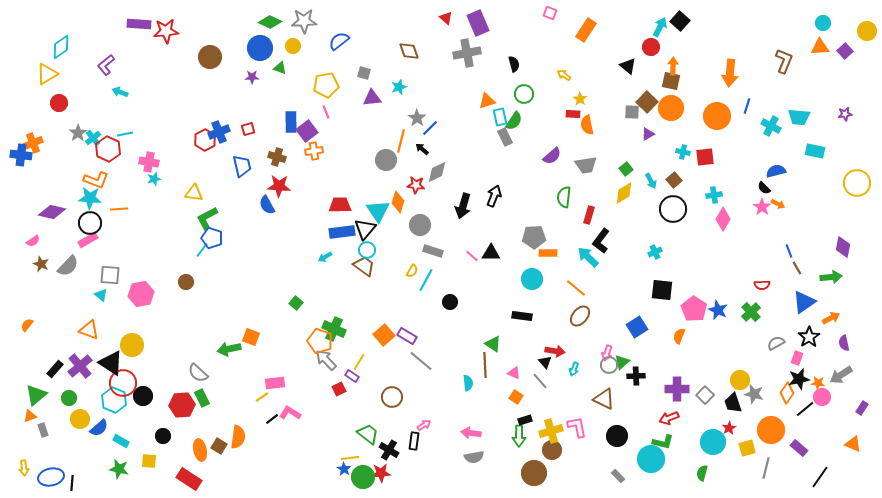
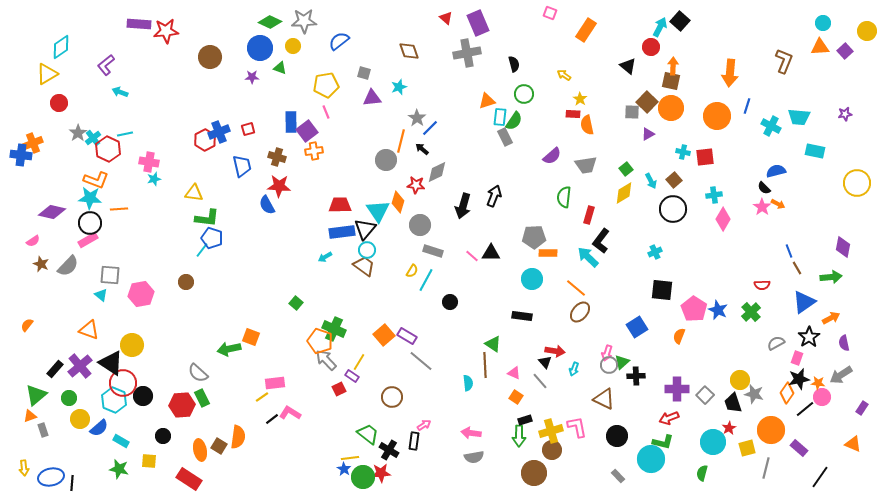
cyan rectangle at (500, 117): rotated 18 degrees clockwise
green L-shape at (207, 218): rotated 145 degrees counterclockwise
brown ellipse at (580, 316): moved 4 px up
